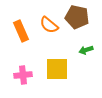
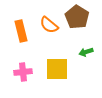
brown pentagon: rotated 20 degrees clockwise
orange rectangle: rotated 10 degrees clockwise
green arrow: moved 2 px down
pink cross: moved 3 px up
